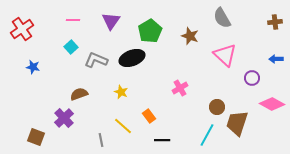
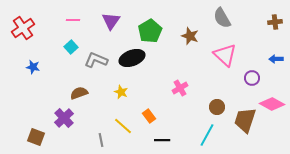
red cross: moved 1 px right, 1 px up
brown semicircle: moved 1 px up
brown trapezoid: moved 8 px right, 3 px up
